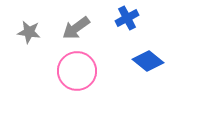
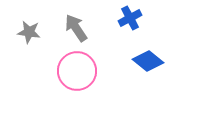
blue cross: moved 3 px right
gray arrow: rotated 92 degrees clockwise
